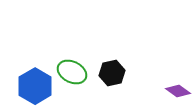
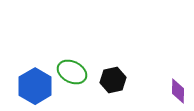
black hexagon: moved 1 px right, 7 px down
purple diamond: rotated 55 degrees clockwise
